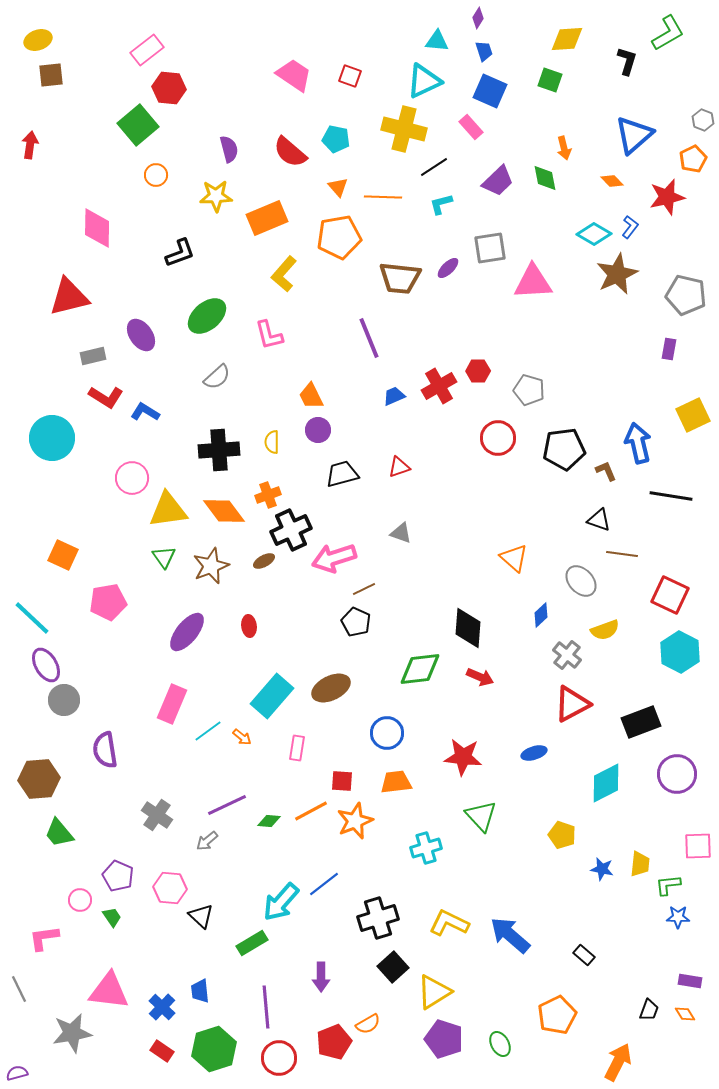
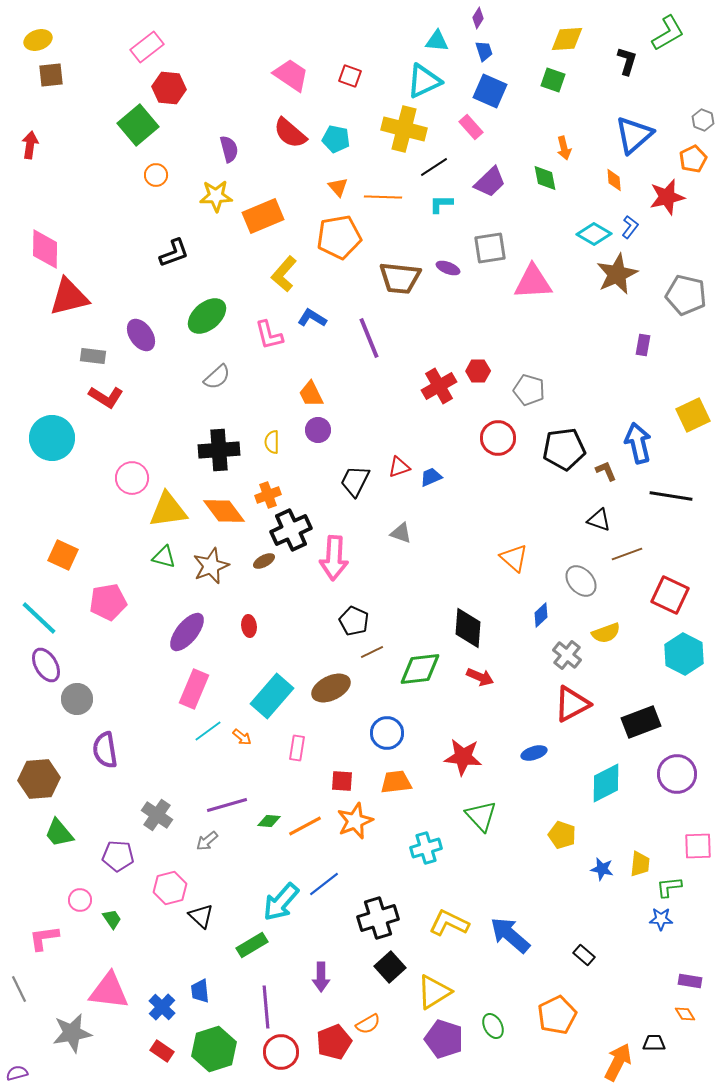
pink rectangle at (147, 50): moved 3 px up
pink trapezoid at (294, 75): moved 3 px left
green square at (550, 80): moved 3 px right
red semicircle at (290, 152): moved 19 px up
purple trapezoid at (498, 181): moved 8 px left, 1 px down
orange diamond at (612, 181): moved 2 px right, 1 px up; rotated 40 degrees clockwise
cyan L-shape at (441, 204): rotated 15 degrees clockwise
orange rectangle at (267, 218): moved 4 px left, 2 px up
pink diamond at (97, 228): moved 52 px left, 21 px down
black L-shape at (180, 253): moved 6 px left
purple ellipse at (448, 268): rotated 65 degrees clockwise
purple rectangle at (669, 349): moved 26 px left, 4 px up
gray rectangle at (93, 356): rotated 20 degrees clockwise
orange trapezoid at (311, 396): moved 2 px up
blue trapezoid at (394, 396): moved 37 px right, 81 px down
blue L-shape at (145, 412): moved 167 px right, 94 px up
black trapezoid at (342, 474): moved 13 px right, 7 px down; rotated 48 degrees counterclockwise
brown line at (622, 554): moved 5 px right; rotated 28 degrees counterclockwise
green triangle at (164, 557): rotated 40 degrees counterclockwise
pink arrow at (334, 558): rotated 69 degrees counterclockwise
brown line at (364, 589): moved 8 px right, 63 px down
cyan line at (32, 618): moved 7 px right
black pentagon at (356, 622): moved 2 px left, 1 px up
yellow semicircle at (605, 630): moved 1 px right, 3 px down
cyan hexagon at (680, 652): moved 4 px right, 2 px down
gray circle at (64, 700): moved 13 px right, 1 px up
pink rectangle at (172, 704): moved 22 px right, 15 px up
purple line at (227, 805): rotated 9 degrees clockwise
orange line at (311, 811): moved 6 px left, 15 px down
purple pentagon at (118, 876): moved 20 px up; rotated 20 degrees counterclockwise
green L-shape at (668, 885): moved 1 px right, 2 px down
pink hexagon at (170, 888): rotated 20 degrees counterclockwise
green trapezoid at (112, 917): moved 2 px down
blue star at (678, 917): moved 17 px left, 2 px down
green rectangle at (252, 943): moved 2 px down
black square at (393, 967): moved 3 px left
black trapezoid at (649, 1010): moved 5 px right, 33 px down; rotated 110 degrees counterclockwise
green ellipse at (500, 1044): moved 7 px left, 18 px up
red circle at (279, 1058): moved 2 px right, 6 px up
